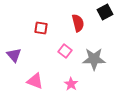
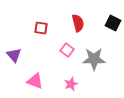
black square: moved 8 px right, 11 px down; rotated 35 degrees counterclockwise
pink square: moved 2 px right, 1 px up
pink star: rotated 16 degrees clockwise
